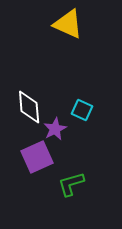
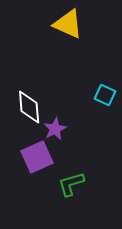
cyan square: moved 23 px right, 15 px up
